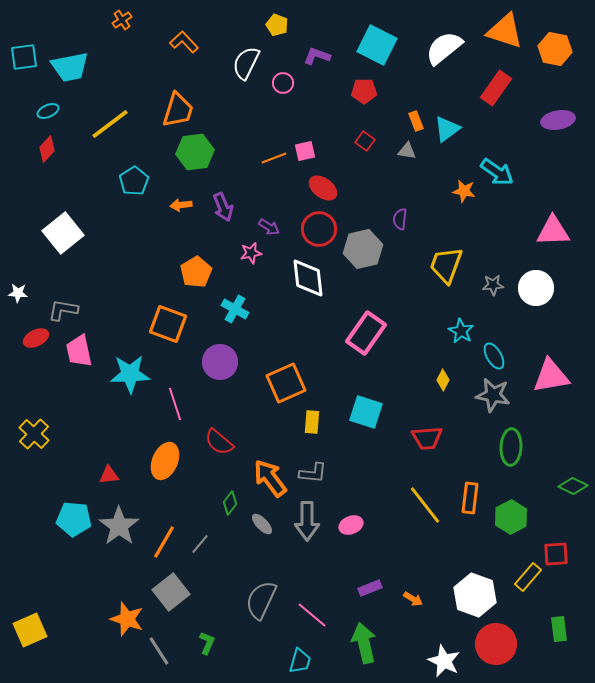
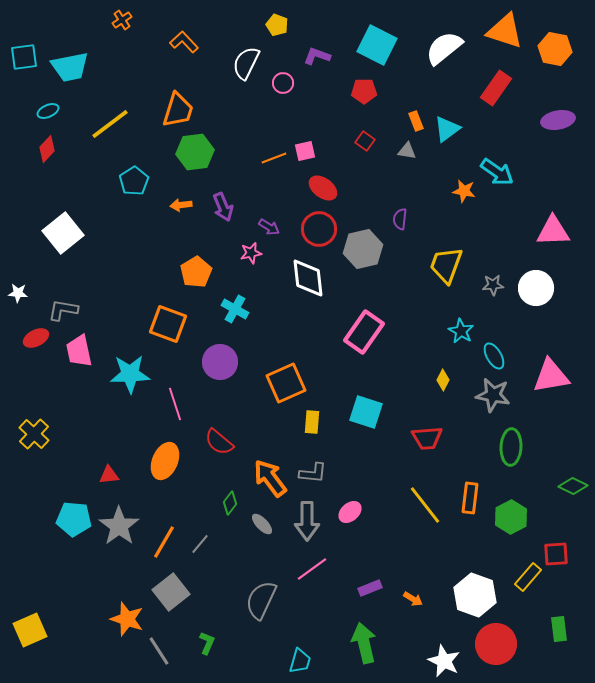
pink rectangle at (366, 333): moved 2 px left, 1 px up
pink ellipse at (351, 525): moved 1 px left, 13 px up; rotated 20 degrees counterclockwise
pink line at (312, 615): moved 46 px up; rotated 76 degrees counterclockwise
